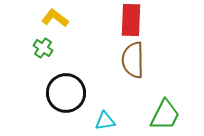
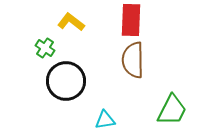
yellow L-shape: moved 16 px right, 4 px down
green cross: moved 2 px right
black circle: moved 12 px up
green trapezoid: moved 7 px right, 5 px up
cyan triangle: moved 1 px up
